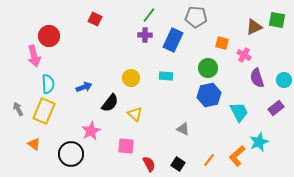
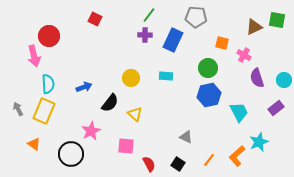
gray triangle: moved 3 px right, 8 px down
